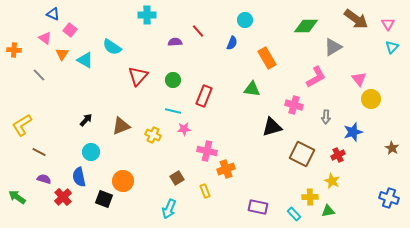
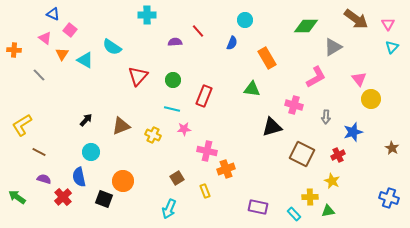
cyan line at (173, 111): moved 1 px left, 2 px up
